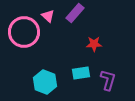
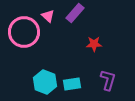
cyan rectangle: moved 9 px left, 11 px down
